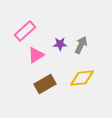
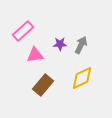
pink rectangle: moved 2 px left
pink triangle: moved 1 px left; rotated 24 degrees clockwise
yellow diamond: rotated 20 degrees counterclockwise
brown rectangle: moved 2 px left, 1 px down; rotated 20 degrees counterclockwise
